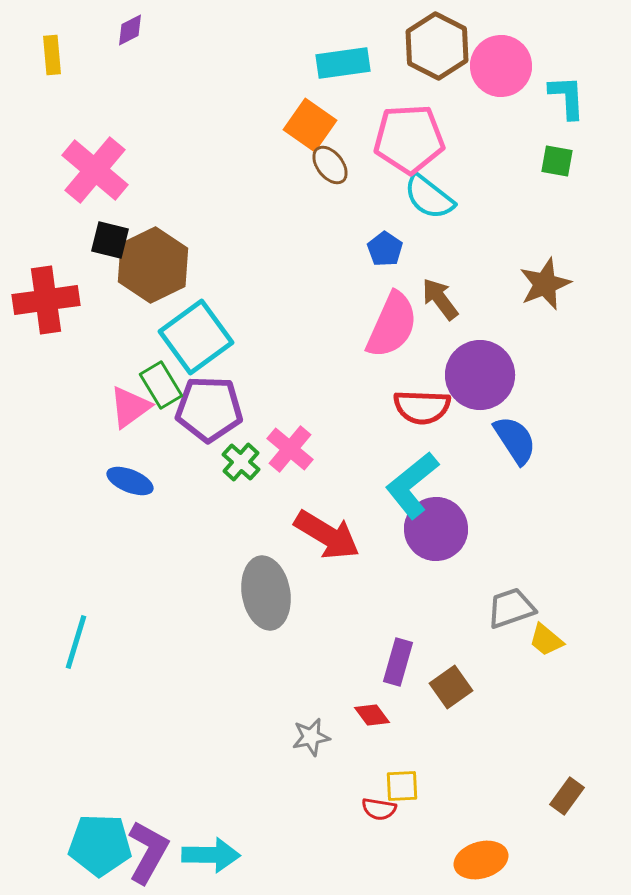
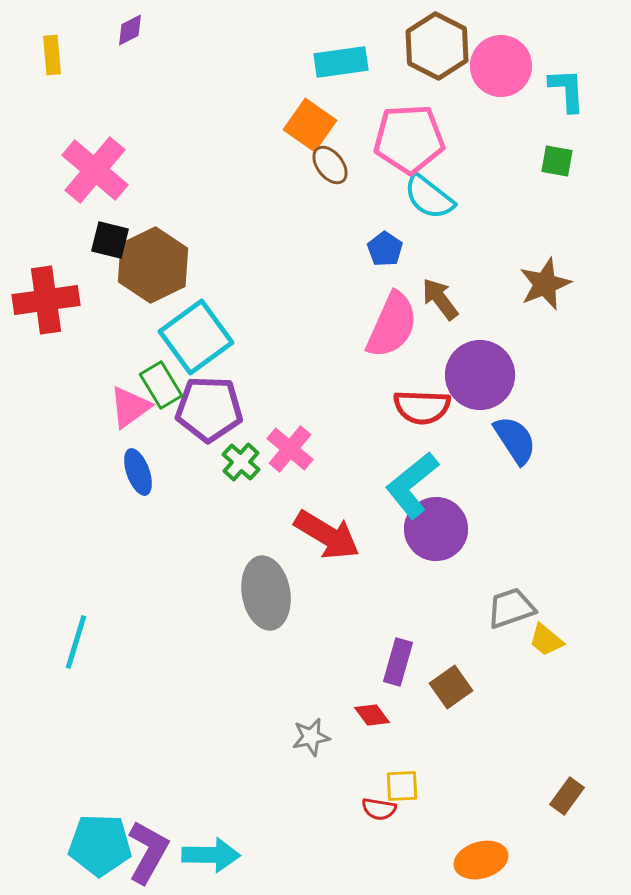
cyan rectangle at (343, 63): moved 2 px left, 1 px up
cyan L-shape at (567, 97): moved 7 px up
blue ellipse at (130, 481): moved 8 px right, 9 px up; rotated 48 degrees clockwise
